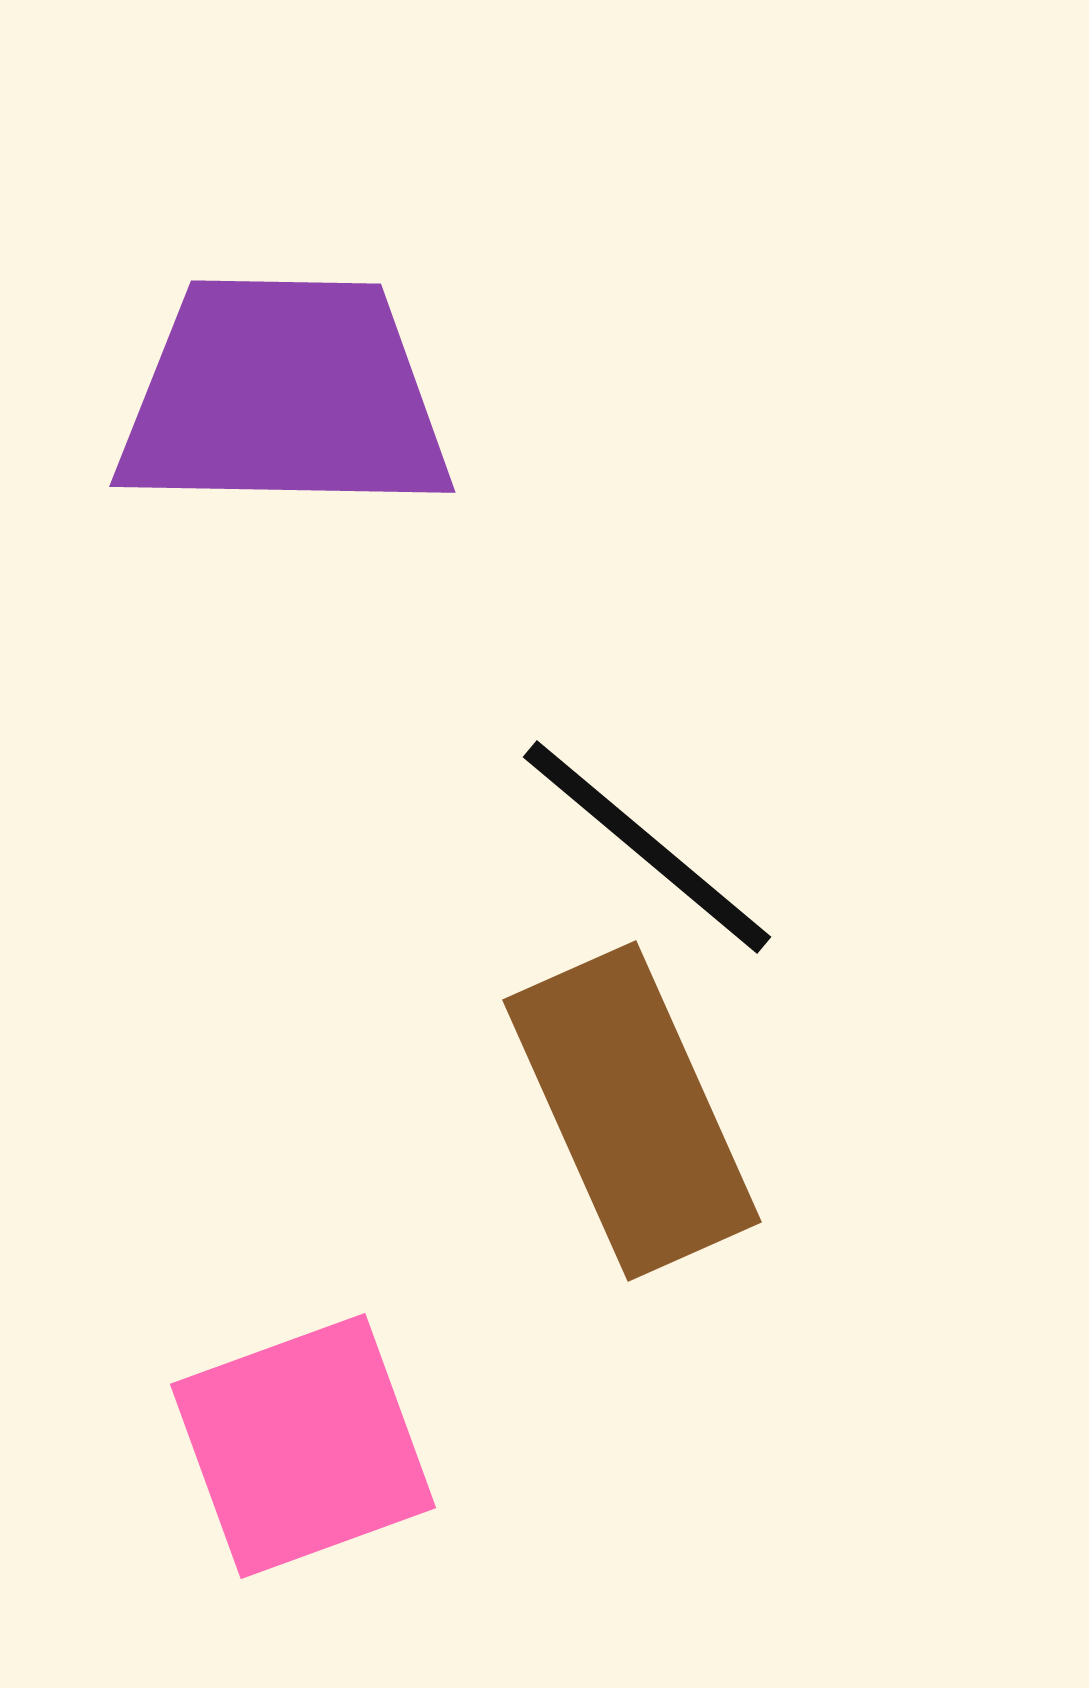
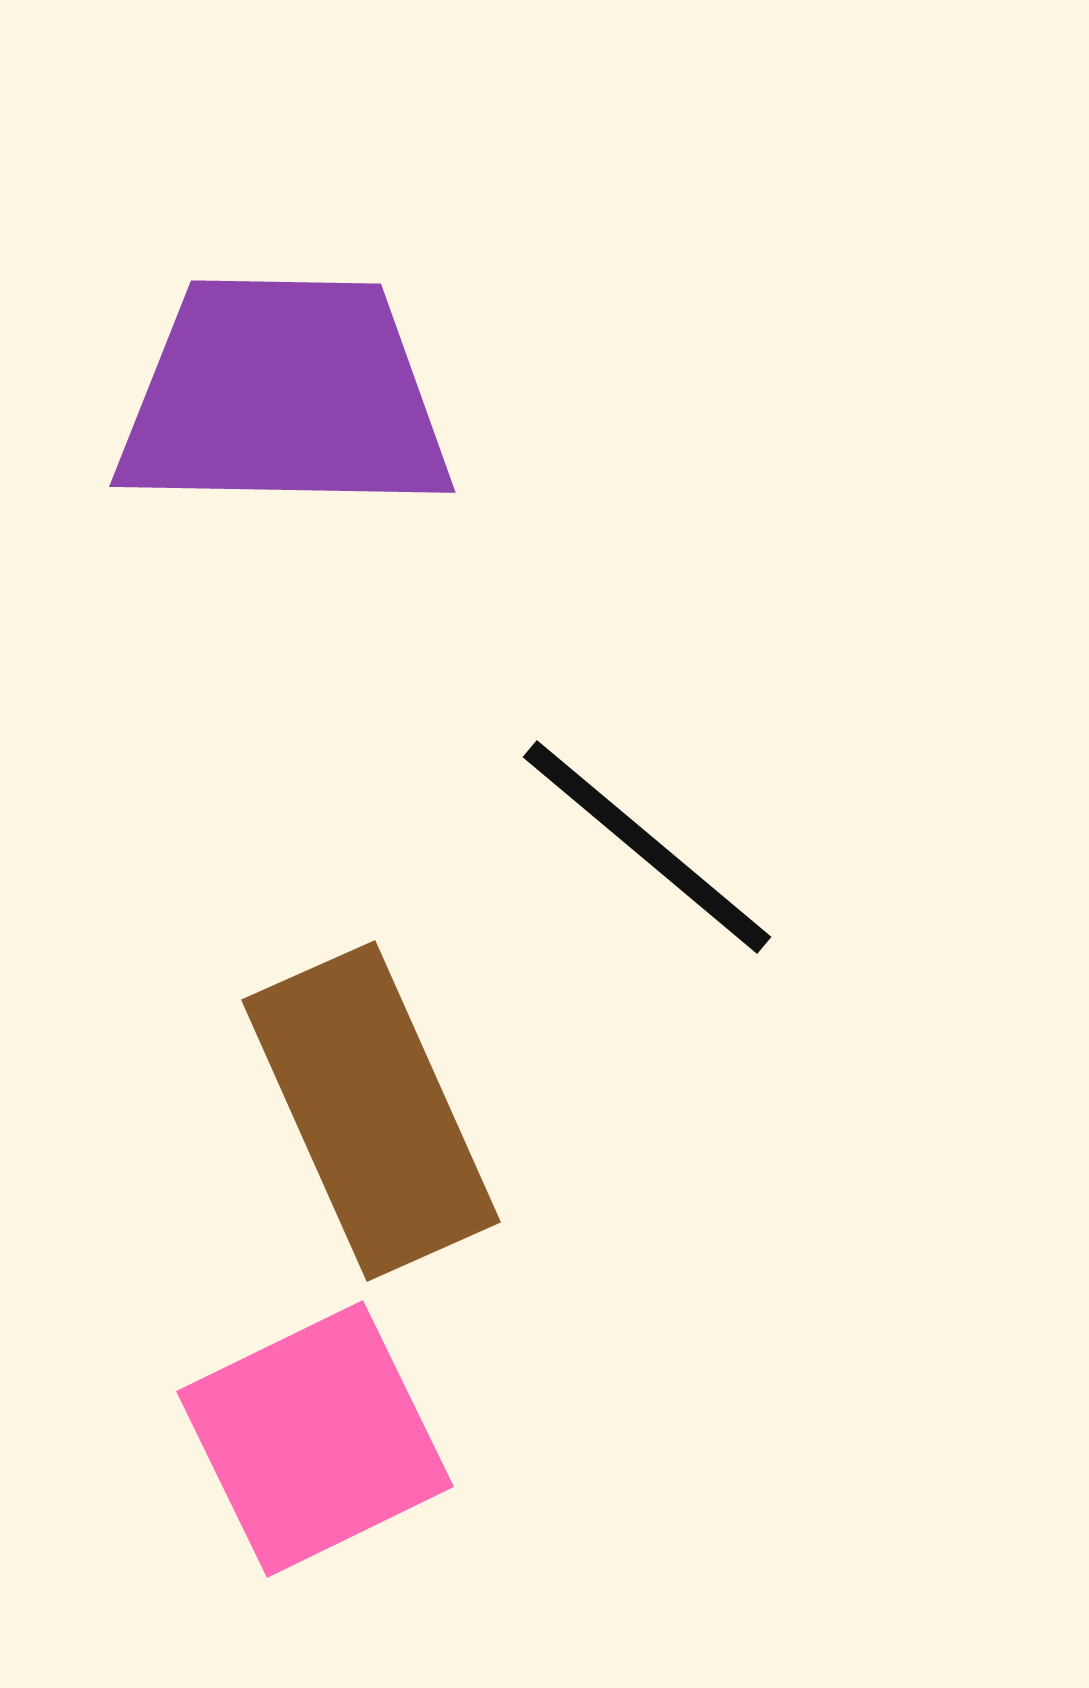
brown rectangle: moved 261 px left
pink square: moved 12 px right, 7 px up; rotated 6 degrees counterclockwise
